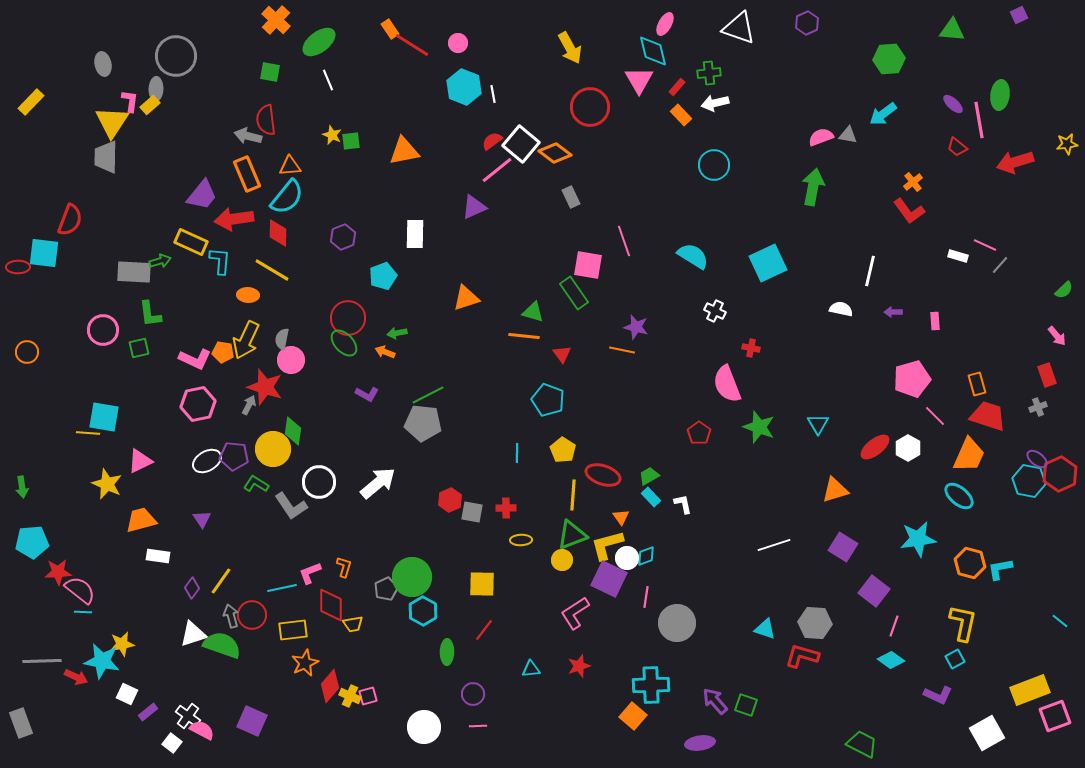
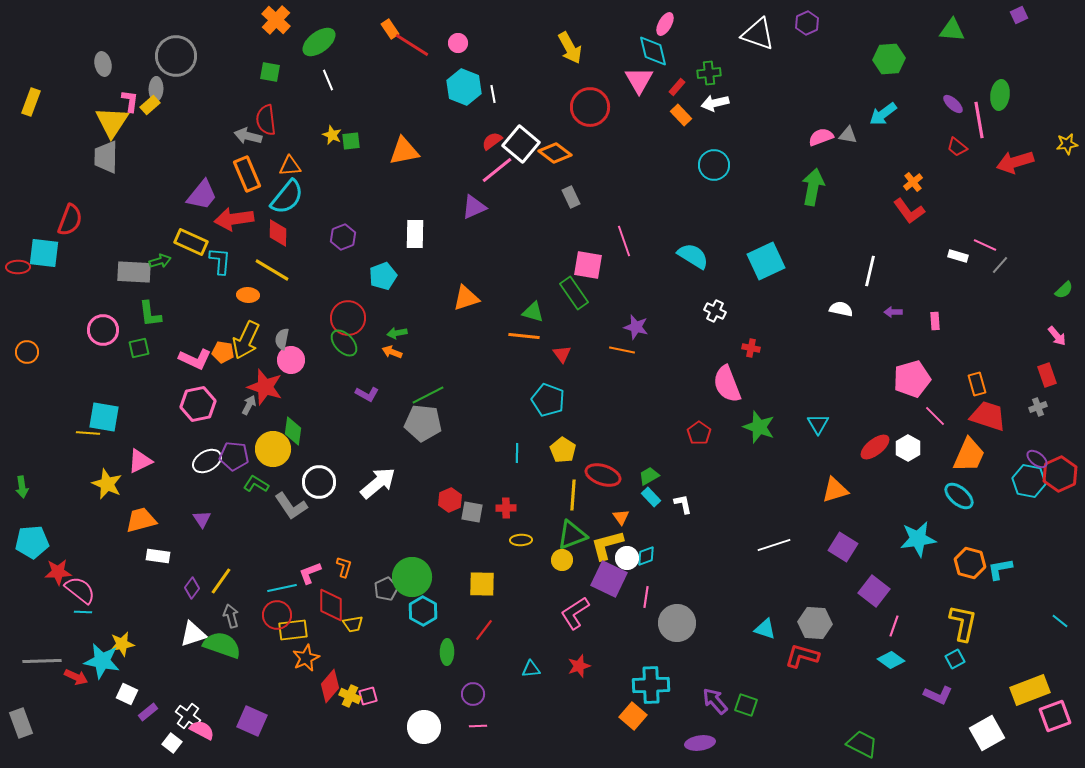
white triangle at (739, 28): moved 19 px right, 6 px down
yellow rectangle at (31, 102): rotated 24 degrees counterclockwise
cyan square at (768, 263): moved 2 px left, 2 px up
orange arrow at (385, 352): moved 7 px right
red circle at (252, 615): moved 25 px right
orange star at (305, 663): moved 1 px right, 5 px up
